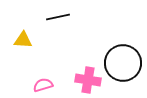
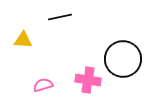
black line: moved 2 px right
black circle: moved 4 px up
